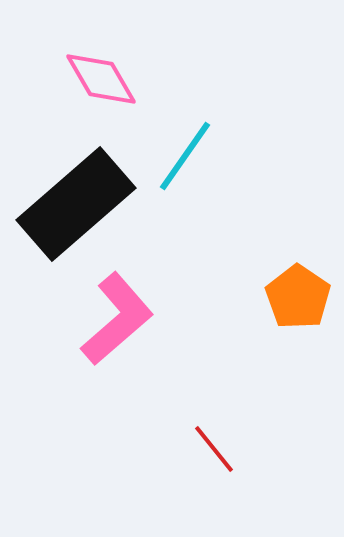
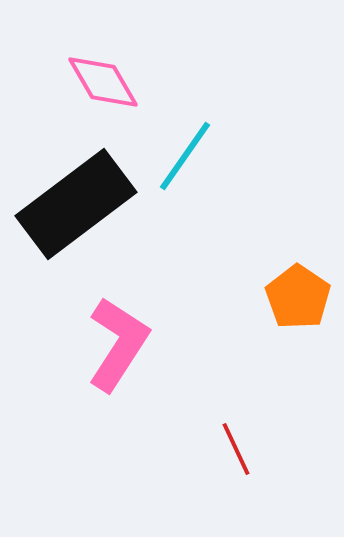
pink diamond: moved 2 px right, 3 px down
black rectangle: rotated 4 degrees clockwise
pink L-shape: moved 1 px right, 25 px down; rotated 16 degrees counterclockwise
red line: moved 22 px right; rotated 14 degrees clockwise
